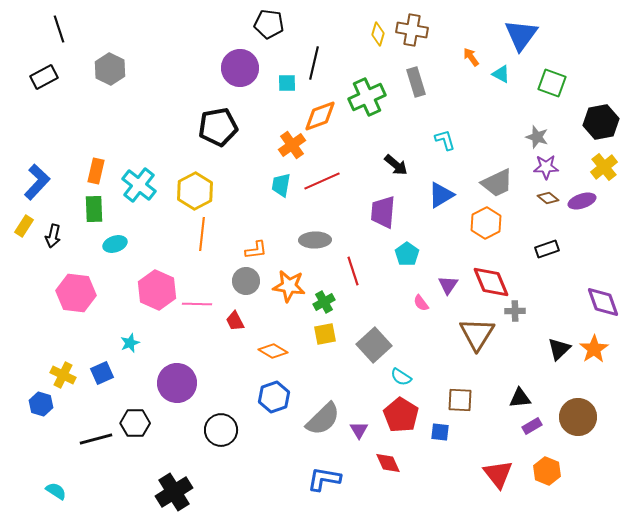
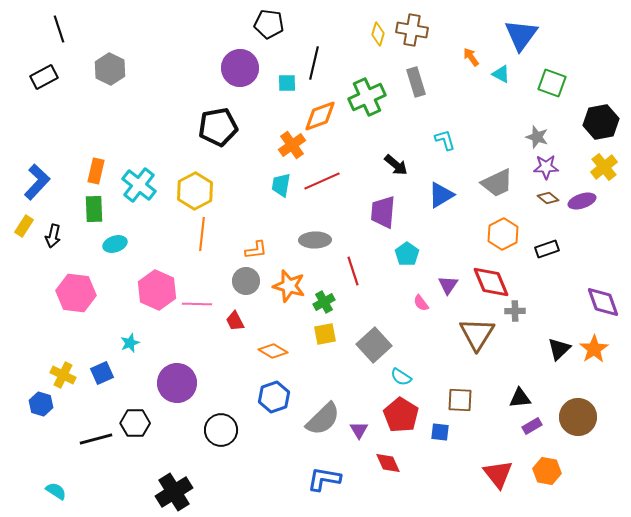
orange hexagon at (486, 223): moved 17 px right, 11 px down
orange star at (289, 286): rotated 8 degrees clockwise
orange hexagon at (547, 471): rotated 12 degrees counterclockwise
